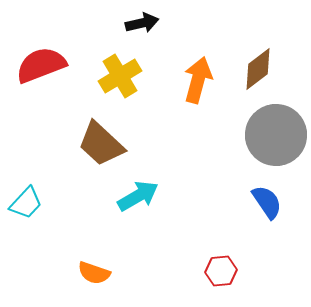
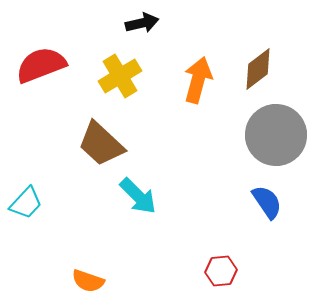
cyan arrow: rotated 75 degrees clockwise
orange semicircle: moved 6 px left, 8 px down
